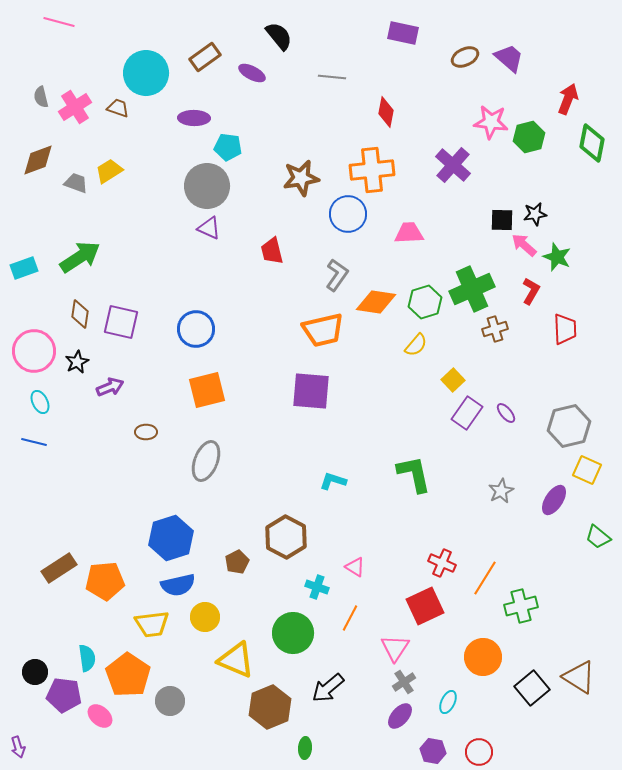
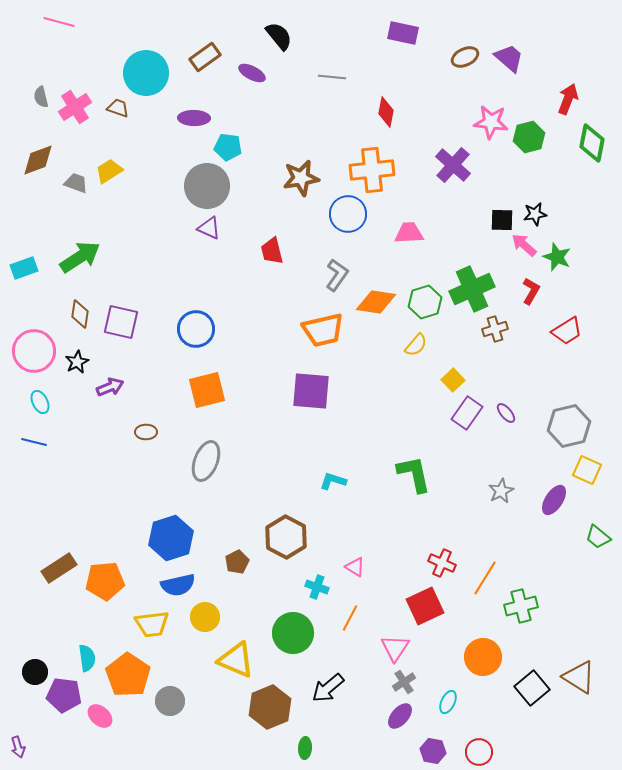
red trapezoid at (565, 329): moved 2 px right, 2 px down; rotated 60 degrees clockwise
